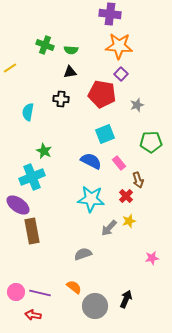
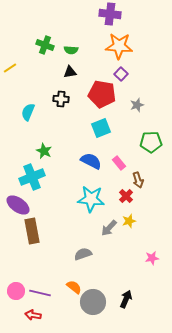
cyan semicircle: rotated 12 degrees clockwise
cyan square: moved 4 px left, 6 px up
pink circle: moved 1 px up
gray circle: moved 2 px left, 4 px up
